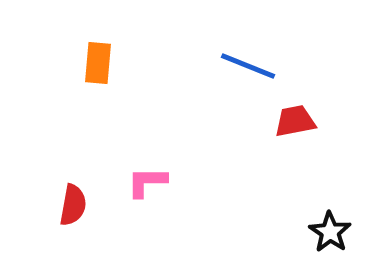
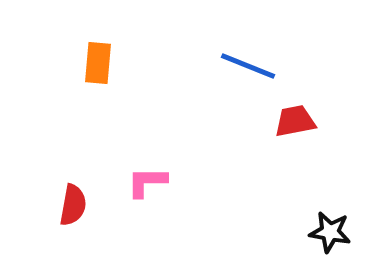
black star: rotated 24 degrees counterclockwise
